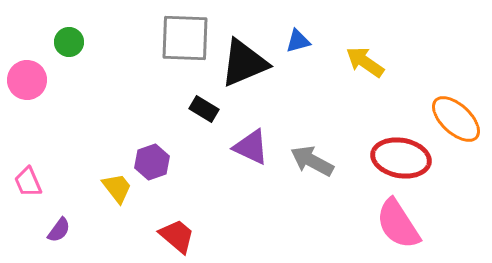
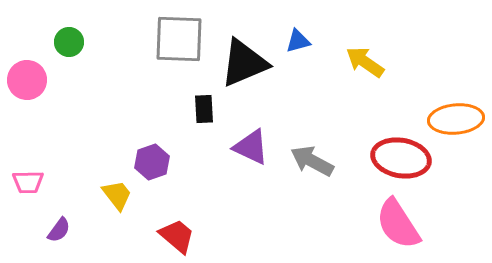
gray square: moved 6 px left, 1 px down
black rectangle: rotated 56 degrees clockwise
orange ellipse: rotated 48 degrees counterclockwise
pink trapezoid: rotated 68 degrees counterclockwise
yellow trapezoid: moved 7 px down
